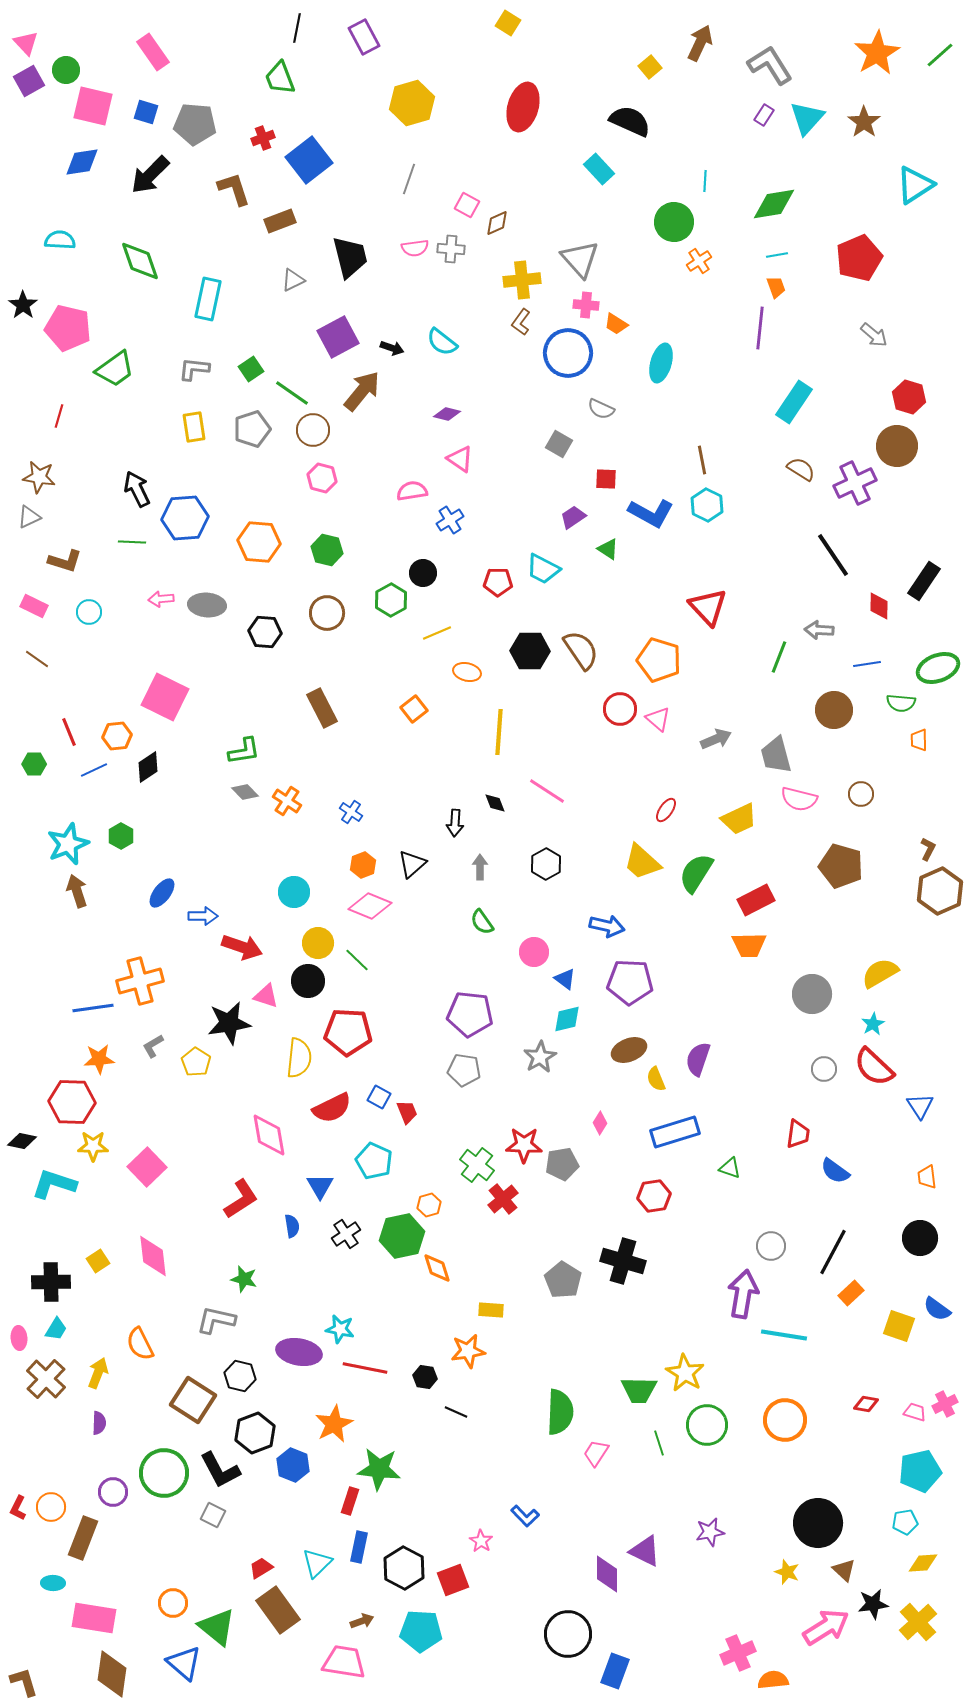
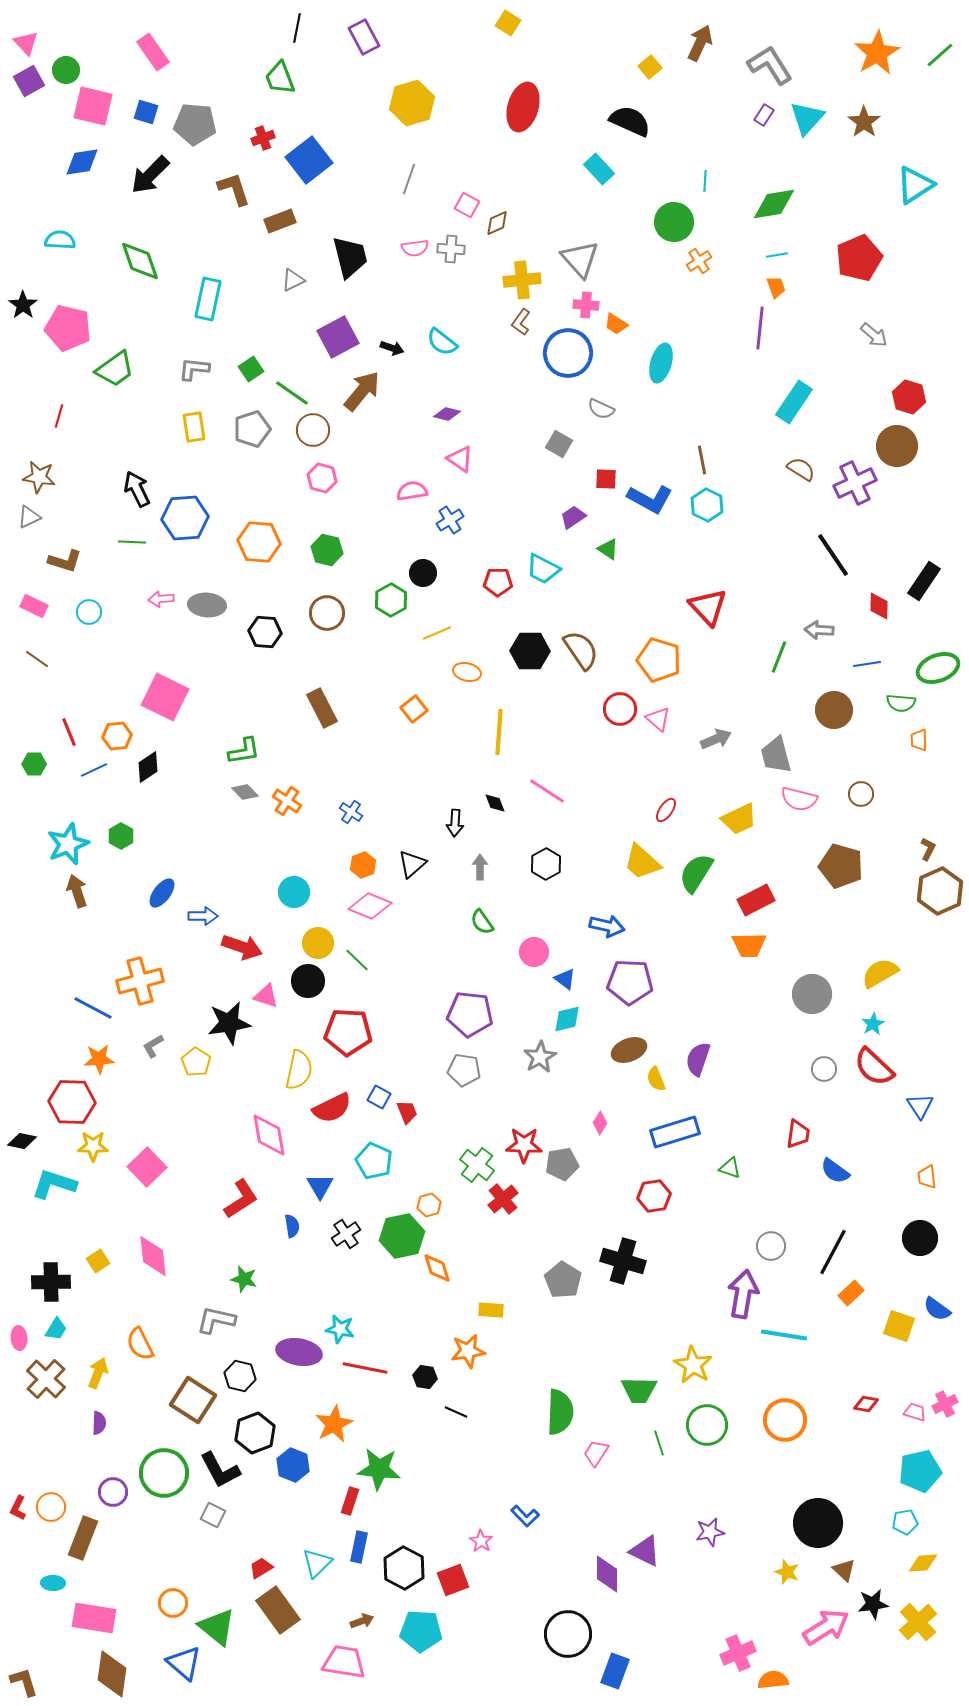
blue L-shape at (651, 513): moved 1 px left, 14 px up
blue line at (93, 1008): rotated 36 degrees clockwise
yellow semicircle at (299, 1058): moved 12 px down; rotated 6 degrees clockwise
yellow star at (685, 1373): moved 8 px right, 8 px up
